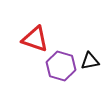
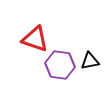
purple hexagon: moved 1 px left, 1 px up; rotated 8 degrees counterclockwise
